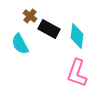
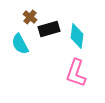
brown cross: moved 1 px down
black rectangle: rotated 45 degrees counterclockwise
pink L-shape: moved 1 px left
